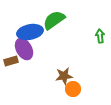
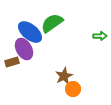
green semicircle: moved 2 px left, 3 px down
blue ellipse: rotated 50 degrees clockwise
green arrow: rotated 96 degrees clockwise
brown rectangle: moved 1 px right, 1 px down
brown star: rotated 18 degrees counterclockwise
